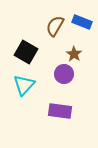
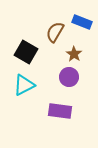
brown semicircle: moved 6 px down
purple circle: moved 5 px right, 3 px down
cyan triangle: rotated 20 degrees clockwise
